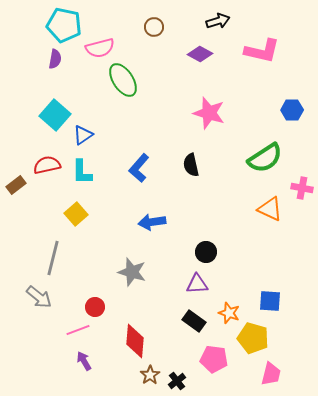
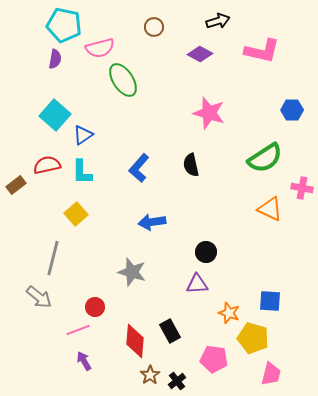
black rectangle: moved 24 px left, 10 px down; rotated 25 degrees clockwise
